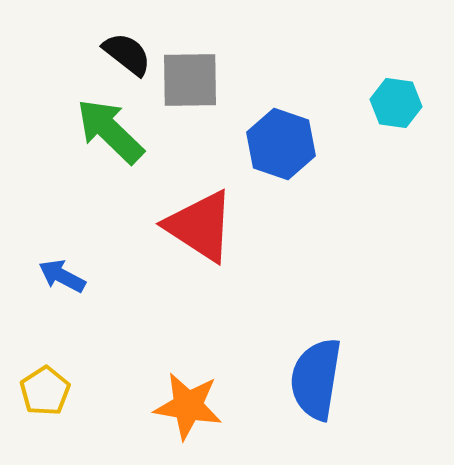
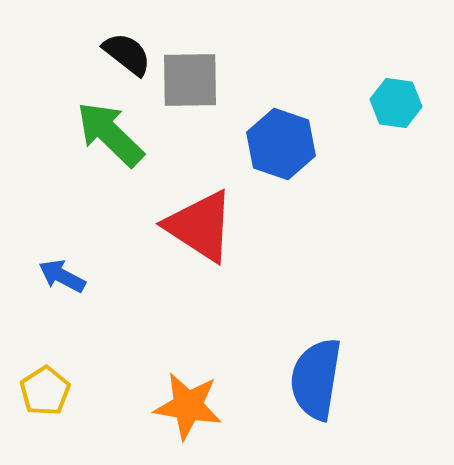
green arrow: moved 3 px down
